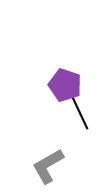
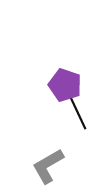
black line: moved 2 px left
